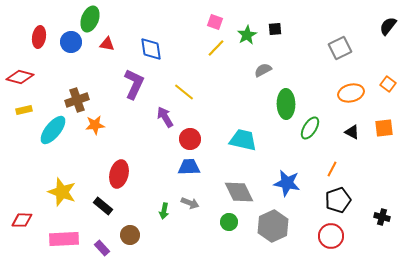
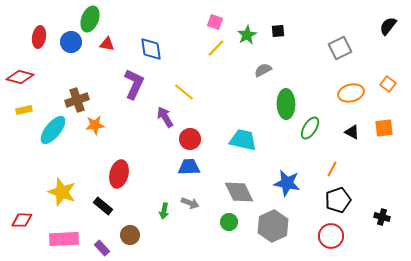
black square at (275, 29): moved 3 px right, 2 px down
